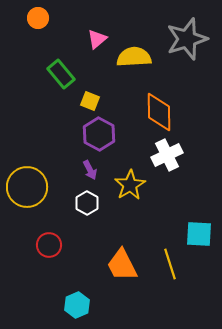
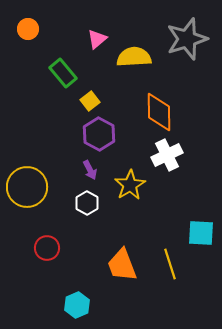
orange circle: moved 10 px left, 11 px down
green rectangle: moved 2 px right, 1 px up
yellow square: rotated 30 degrees clockwise
cyan square: moved 2 px right, 1 px up
red circle: moved 2 px left, 3 px down
orange trapezoid: rotated 6 degrees clockwise
